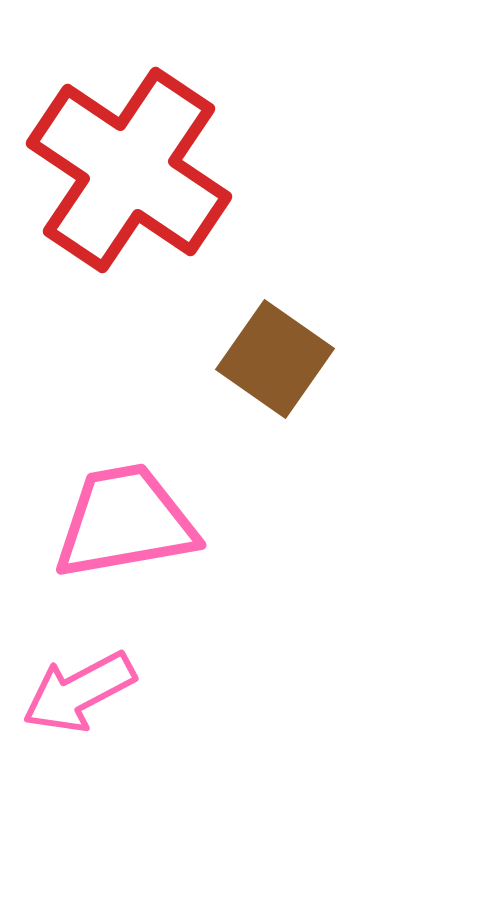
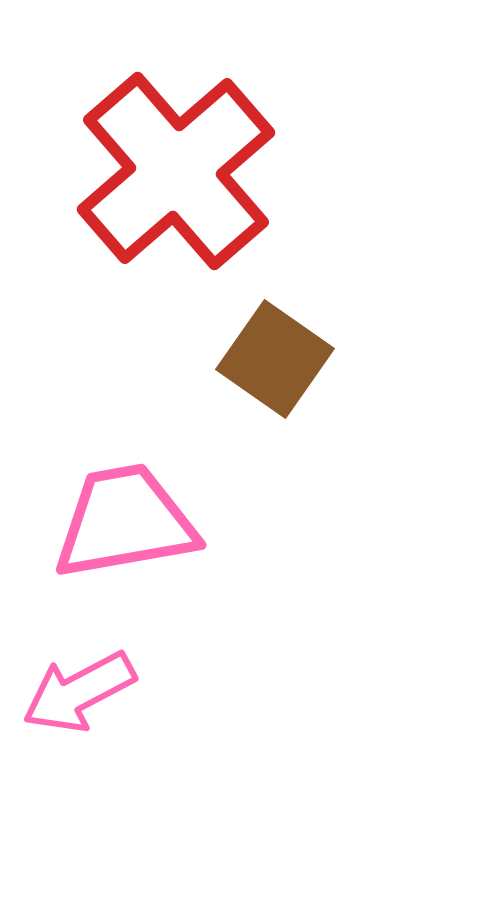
red cross: moved 47 px right, 1 px down; rotated 15 degrees clockwise
